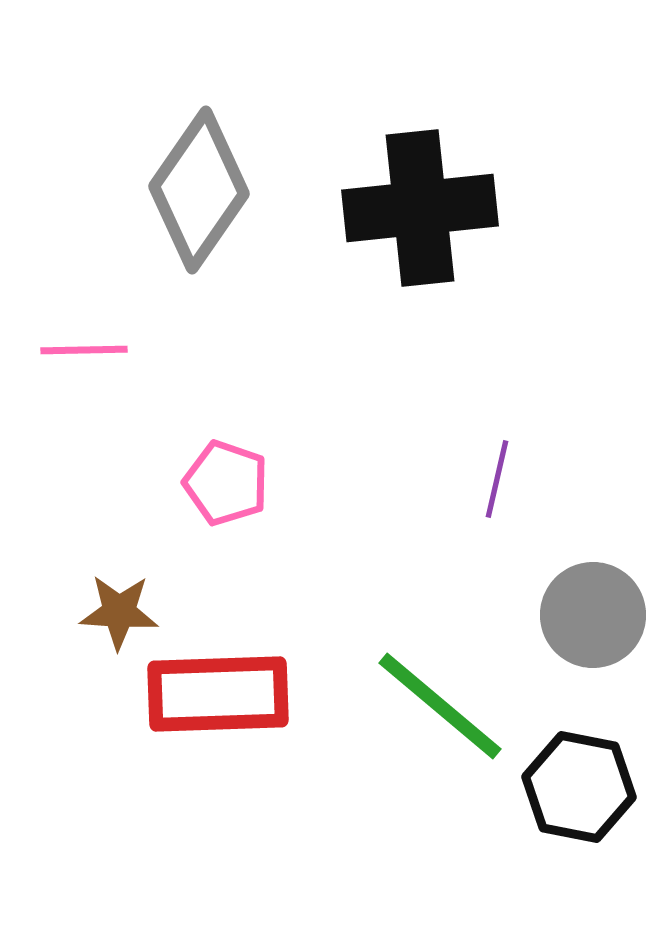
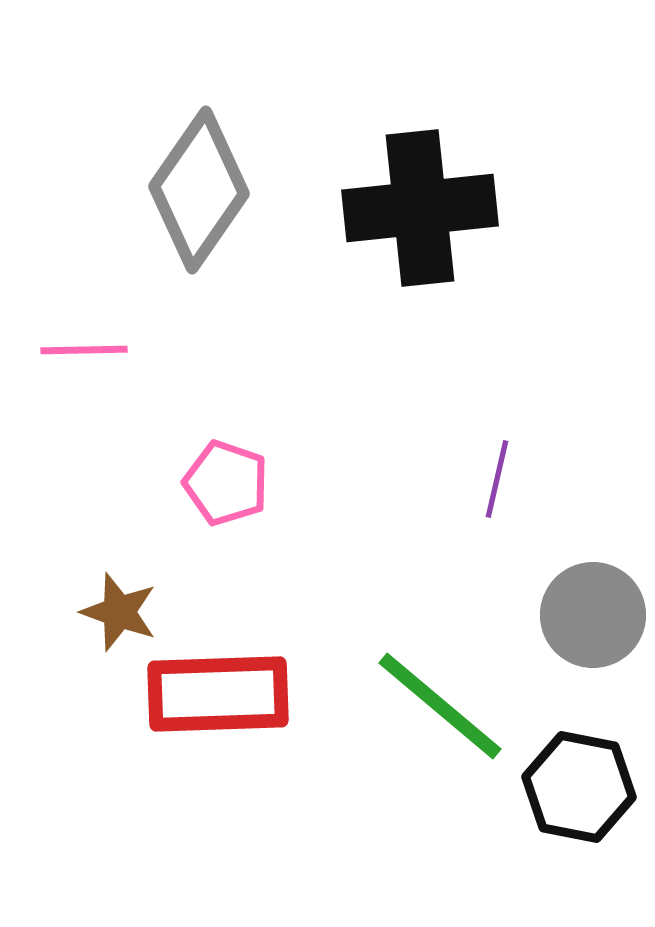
brown star: rotated 16 degrees clockwise
